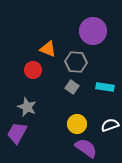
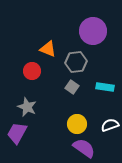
gray hexagon: rotated 10 degrees counterclockwise
red circle: moved 1 px left, 1 px down
purple semicircle: moved 2 px left
